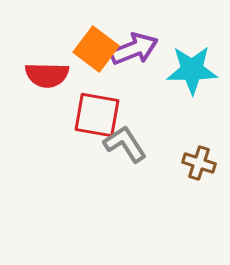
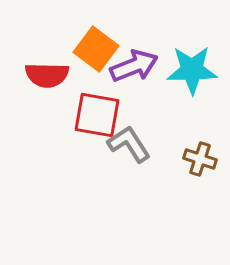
purple arrow: moved 17 px down
gray L-shape: moved 4 px right
brown cross: moved 1 px right, 4 px up
